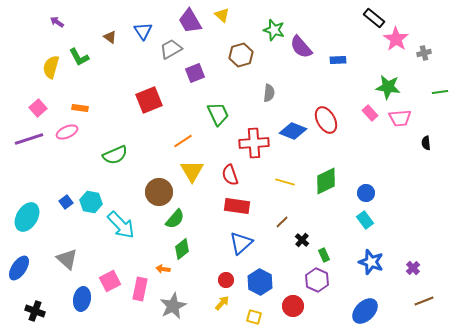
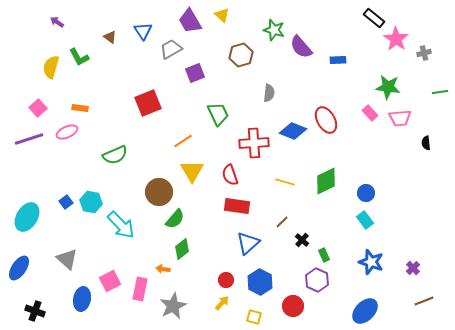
red square at (149, 100): moved 1 px left, 3 px down
blue triangle at (241, 243): moved 7 px right
